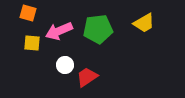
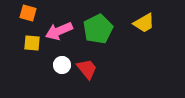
green pentagon: rotated 20 degrees counterclockwise
white circle: moved 3 px left
red trapezoid: moved 8 px up; rotated 85 degrees clockwise
